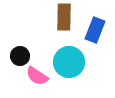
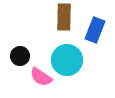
cyan circle: moved 2 px left, 2 px up
pink semicircle: moved 4 px right, 1 px down
